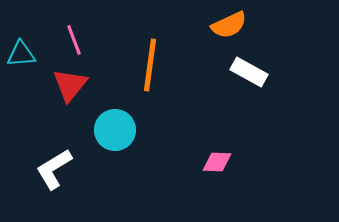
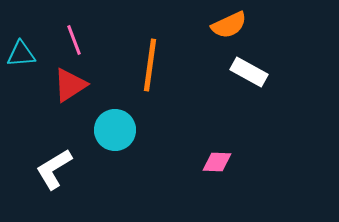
red triangle: rotated 18 degrees clockwise
